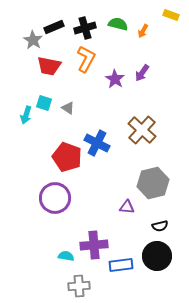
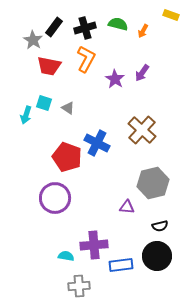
black rectangle: rotated 30 degrees counterclockwise
